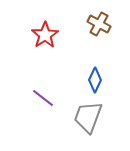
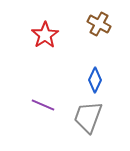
purple line: moved 7 px down; rotated 15 degrees counterclockwise
